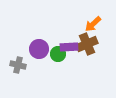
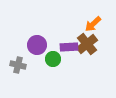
brown cross: rotated 15 degrees counterclockwise
purple circle: moved 2 px left, 4 px up
green circle: moved 5 px left, 5 px down
